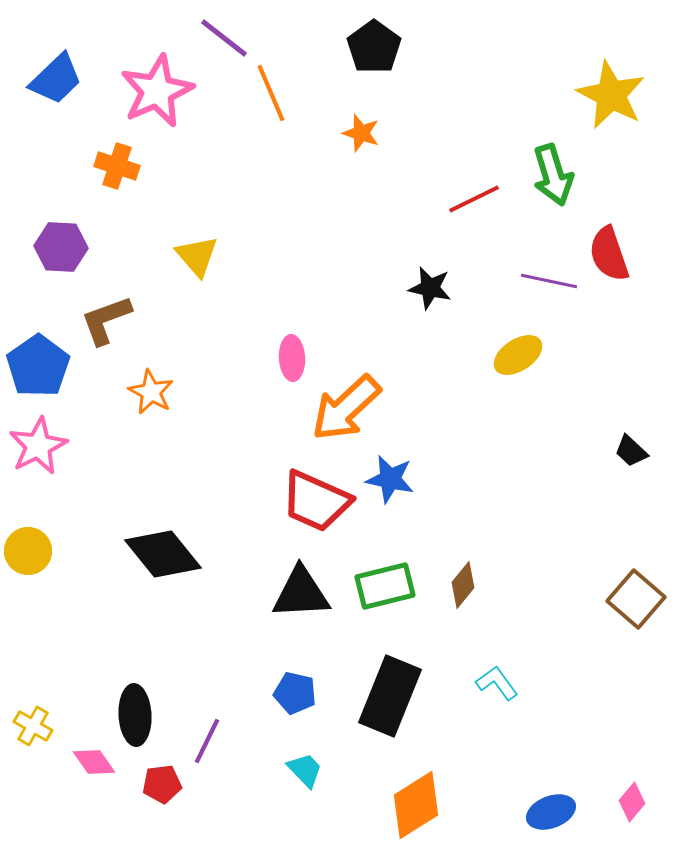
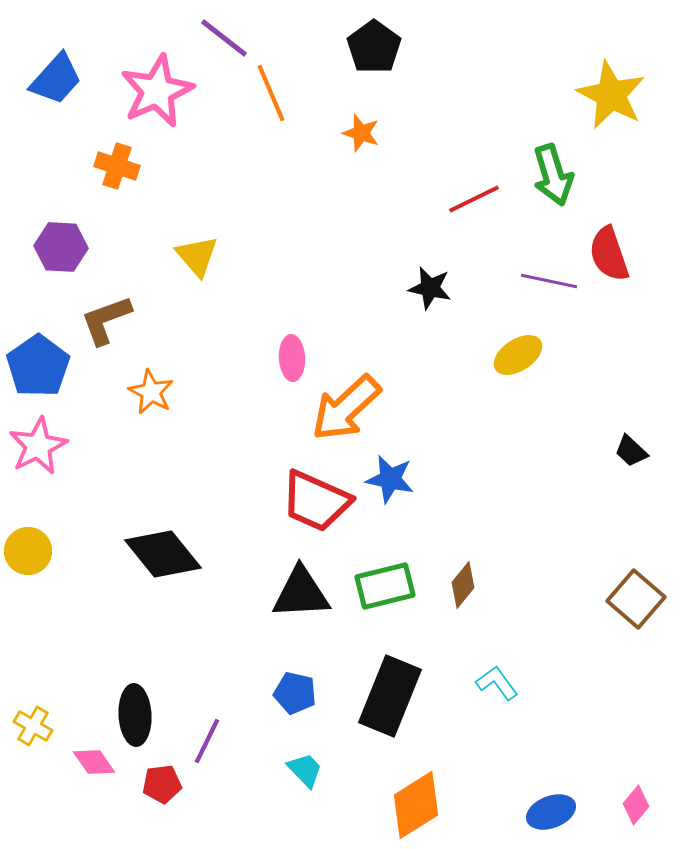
blue trapezoid at (56, 79): rotated 4 degrees counterclockwise
pink diamond at (632, 802): moved 4 px right, 3 px down
